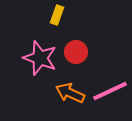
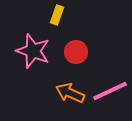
pink star: moved 7 px left, 7 px up
